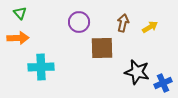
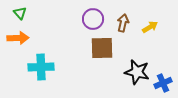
purple circle: moved 14 px right, 3 px up
